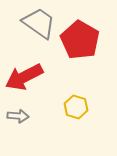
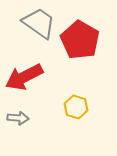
gray arrow: moved 2 px down
